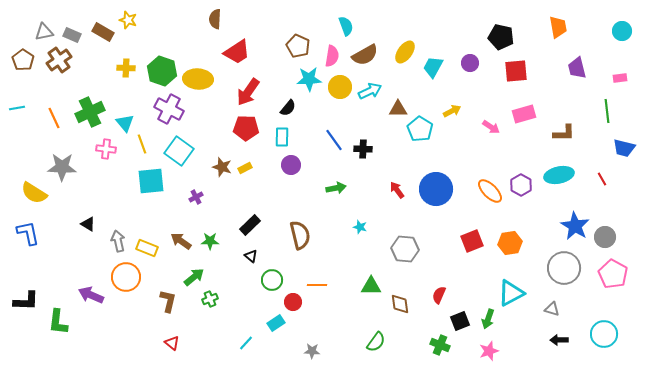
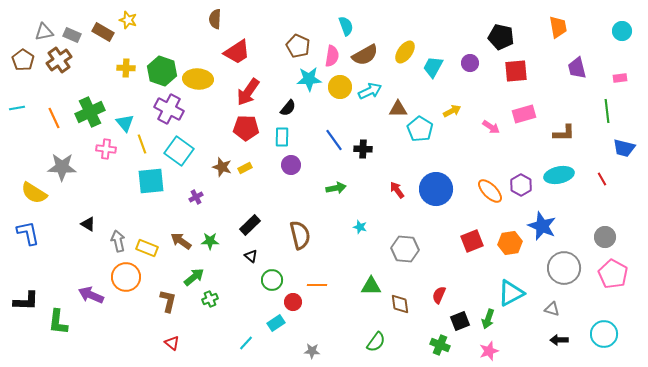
blue star at (575, 226): moved 33 px left; rotated 8 degrees counterclockwise
